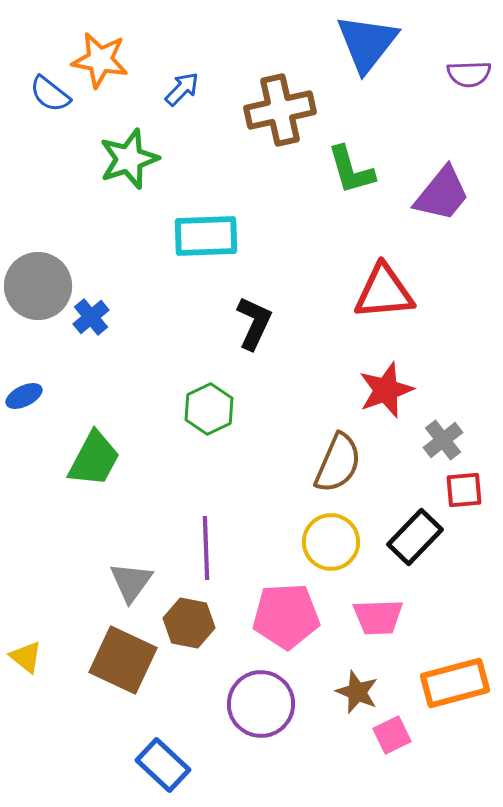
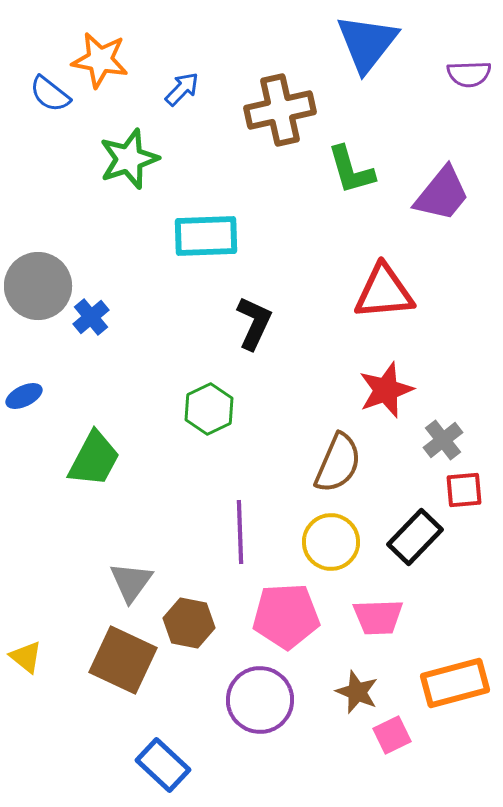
purple line: moved 34 px right, 16 px up
purple circle: moved 1 px left, 4 px up
